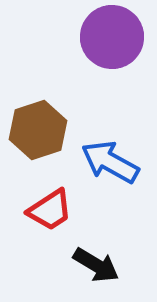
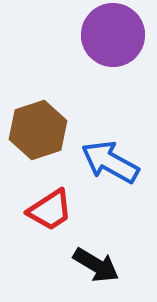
purple circle: moved 1 px right, 2 px up
